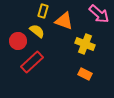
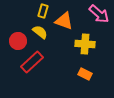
yellow semicircle: moved 3 px right, 1 px down
yellow cross: rotated 18 degrees counterclockwise
